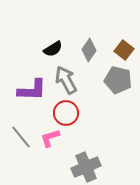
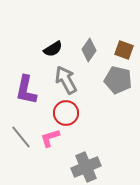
brown square: rotated 18 degrees counterclockwise
purple L-shape: moved 6 px left; rotated 100 degrees clockwise
